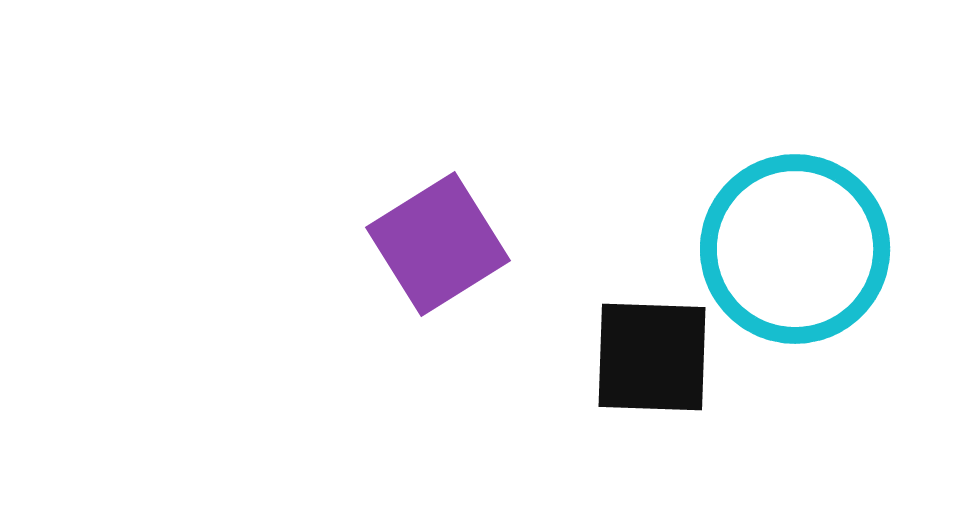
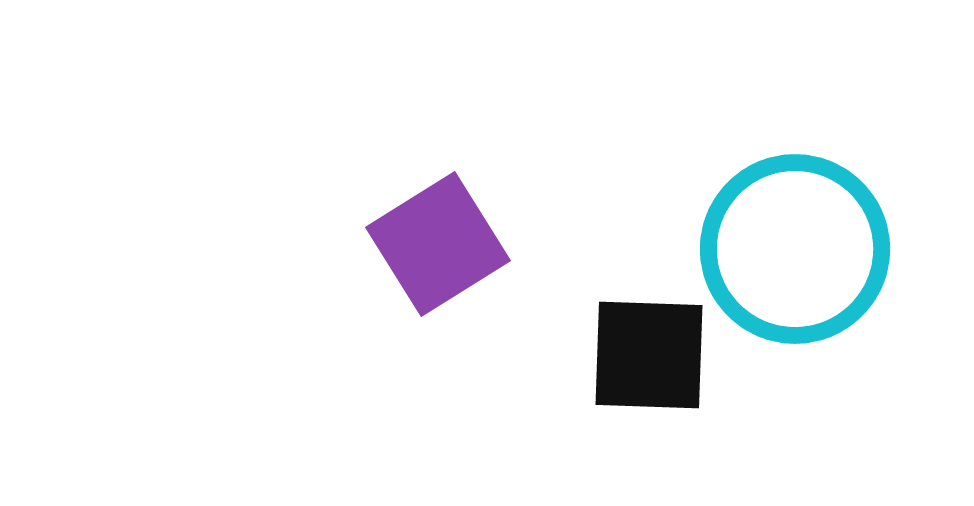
black square: moved 3 px left, 2 px up
